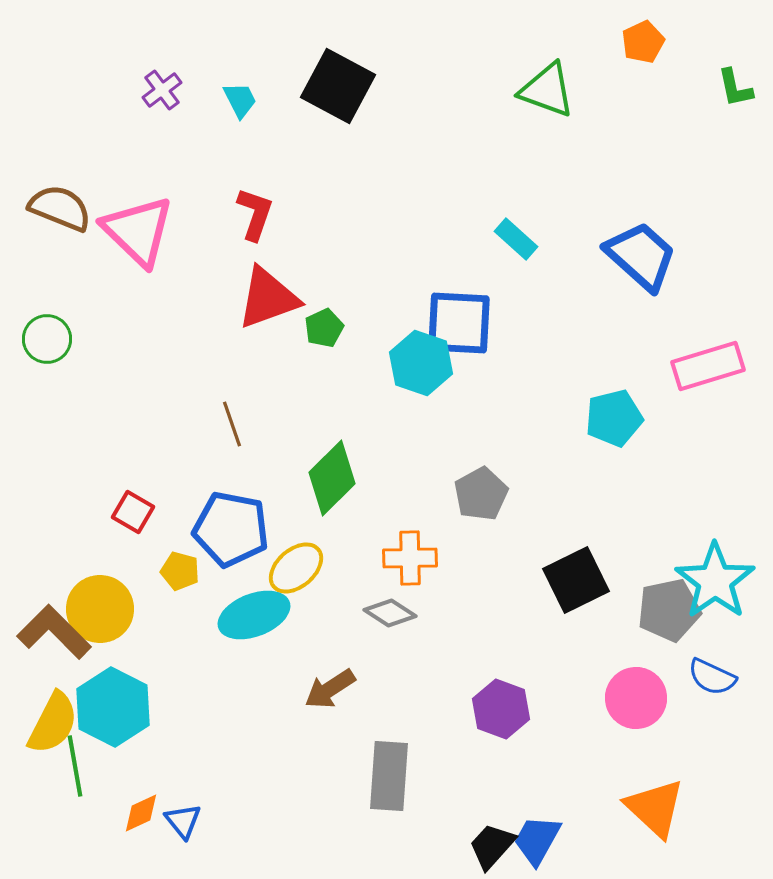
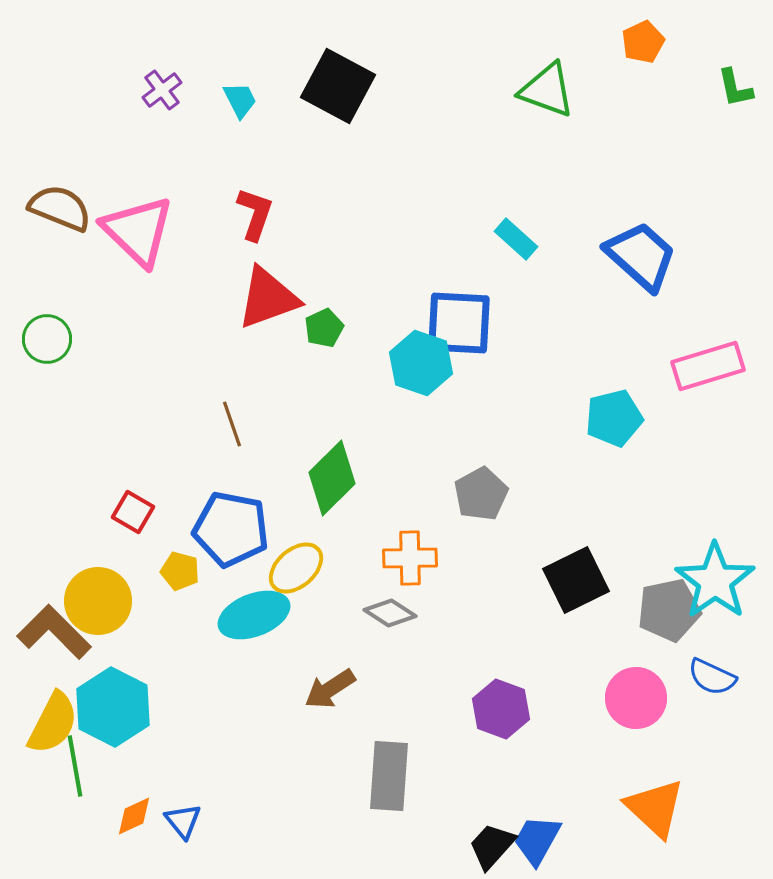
yellow circle at (100, 609): moved 2 px left, 8 px up
orange diamond at (141, 813): moved 7 px left, 3 px down
